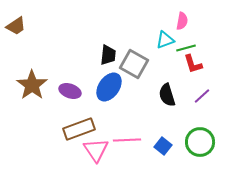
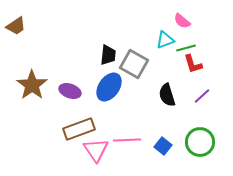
pink semicircle: rotated 120 degrees clockwise
